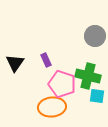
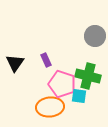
cyan square: moved 18 px left
orange ellipse: moved 2 px left
